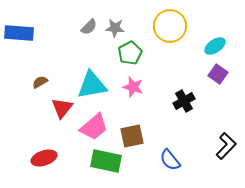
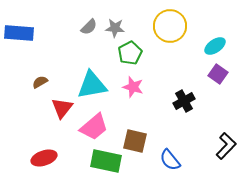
brown square: moved 3 px right, 5 px down; rotated 25 degrees clockwise
